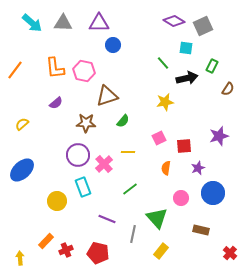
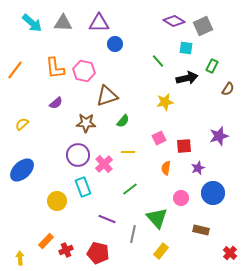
blue circle at (113, 45): moved 2 px right, 1 px up
green line at (163, 63): moved 5 px left, 2 px up
